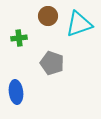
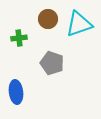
brown circle: moved 3 px down
